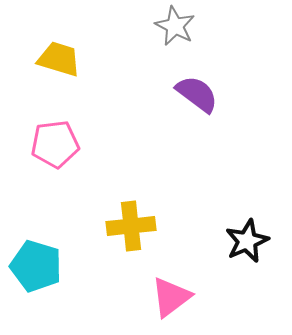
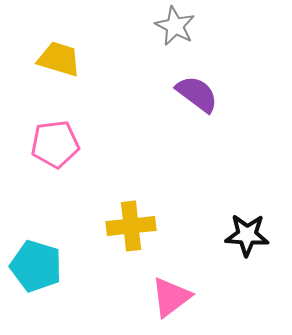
black star: moved 6 px up; rotated 27 degrees clockwise
